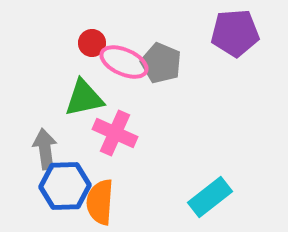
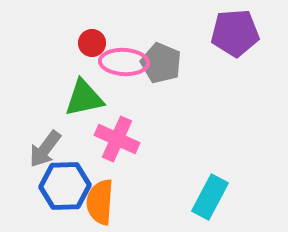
pink ellipse: rotated 21 degrees counterclockwise
pink cross: moved 2 px right, 6 px down
gray arrow: rotated 135 degrees counterclockwise
cyan rectangle: rotated 24 degrees counterclockwise
